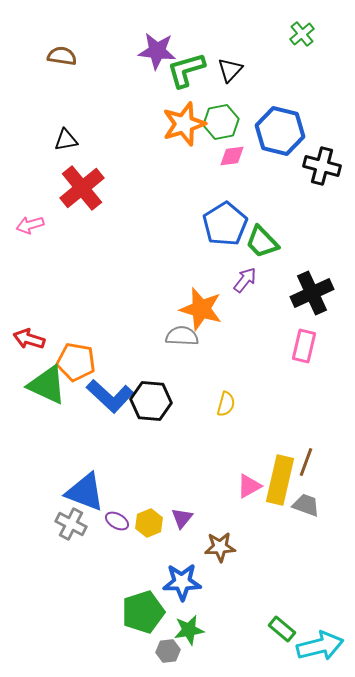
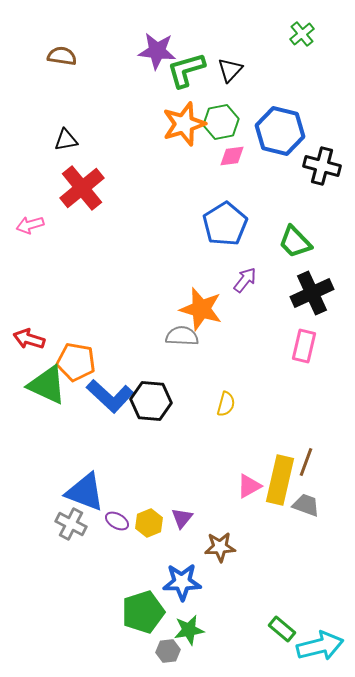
green trapezoid at (262, 242): moved 33 px right
